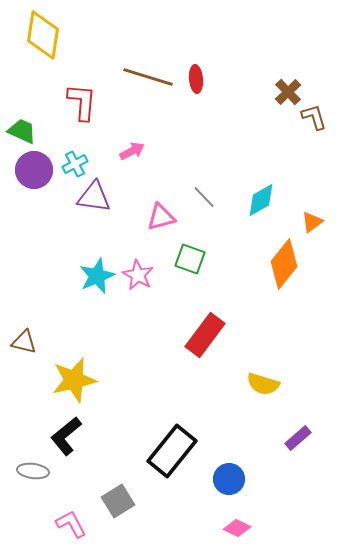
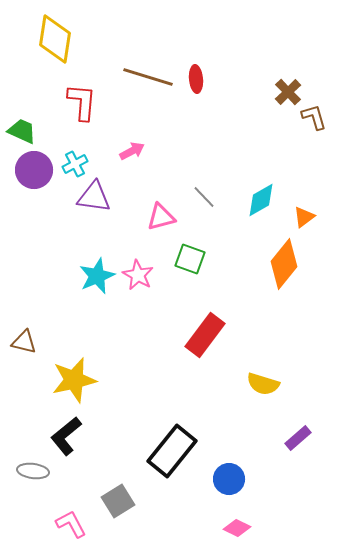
yellow diamond: moved 12 px right, 4 px down
orange triangle: moved 8 px left, 5 px up
